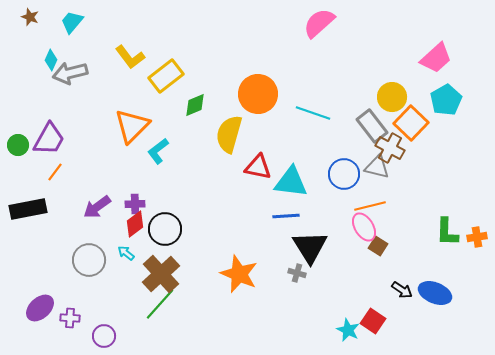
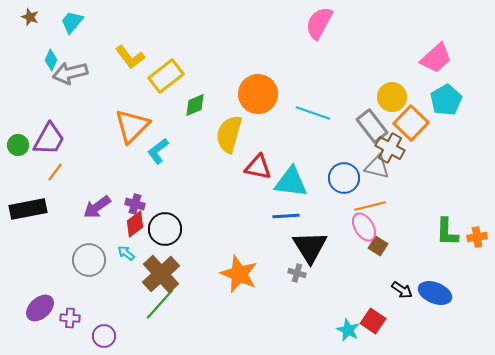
pink semicircle at (319, 23): rotated 20 degrees counterclockwise
blue circle at (344, 174): moved 4 px down
purple cross at (135, 204): rotated 18 degrees clockwise
